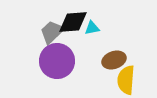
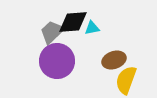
yellow semicircle: rotated 16 degrees clockwise
